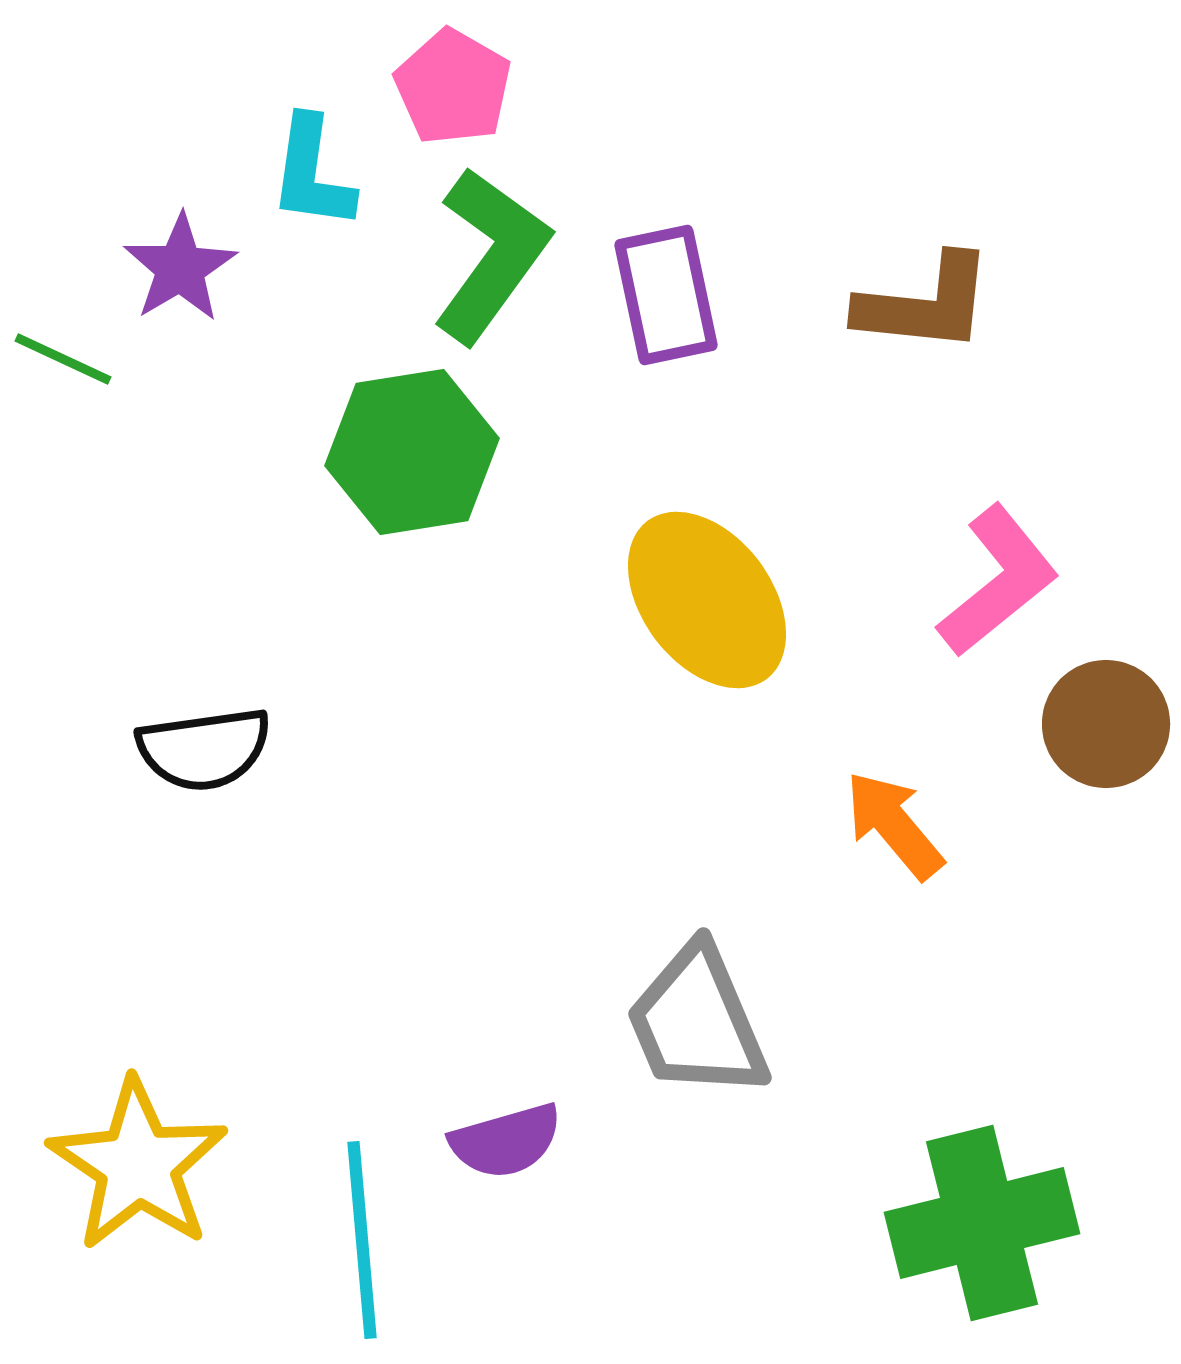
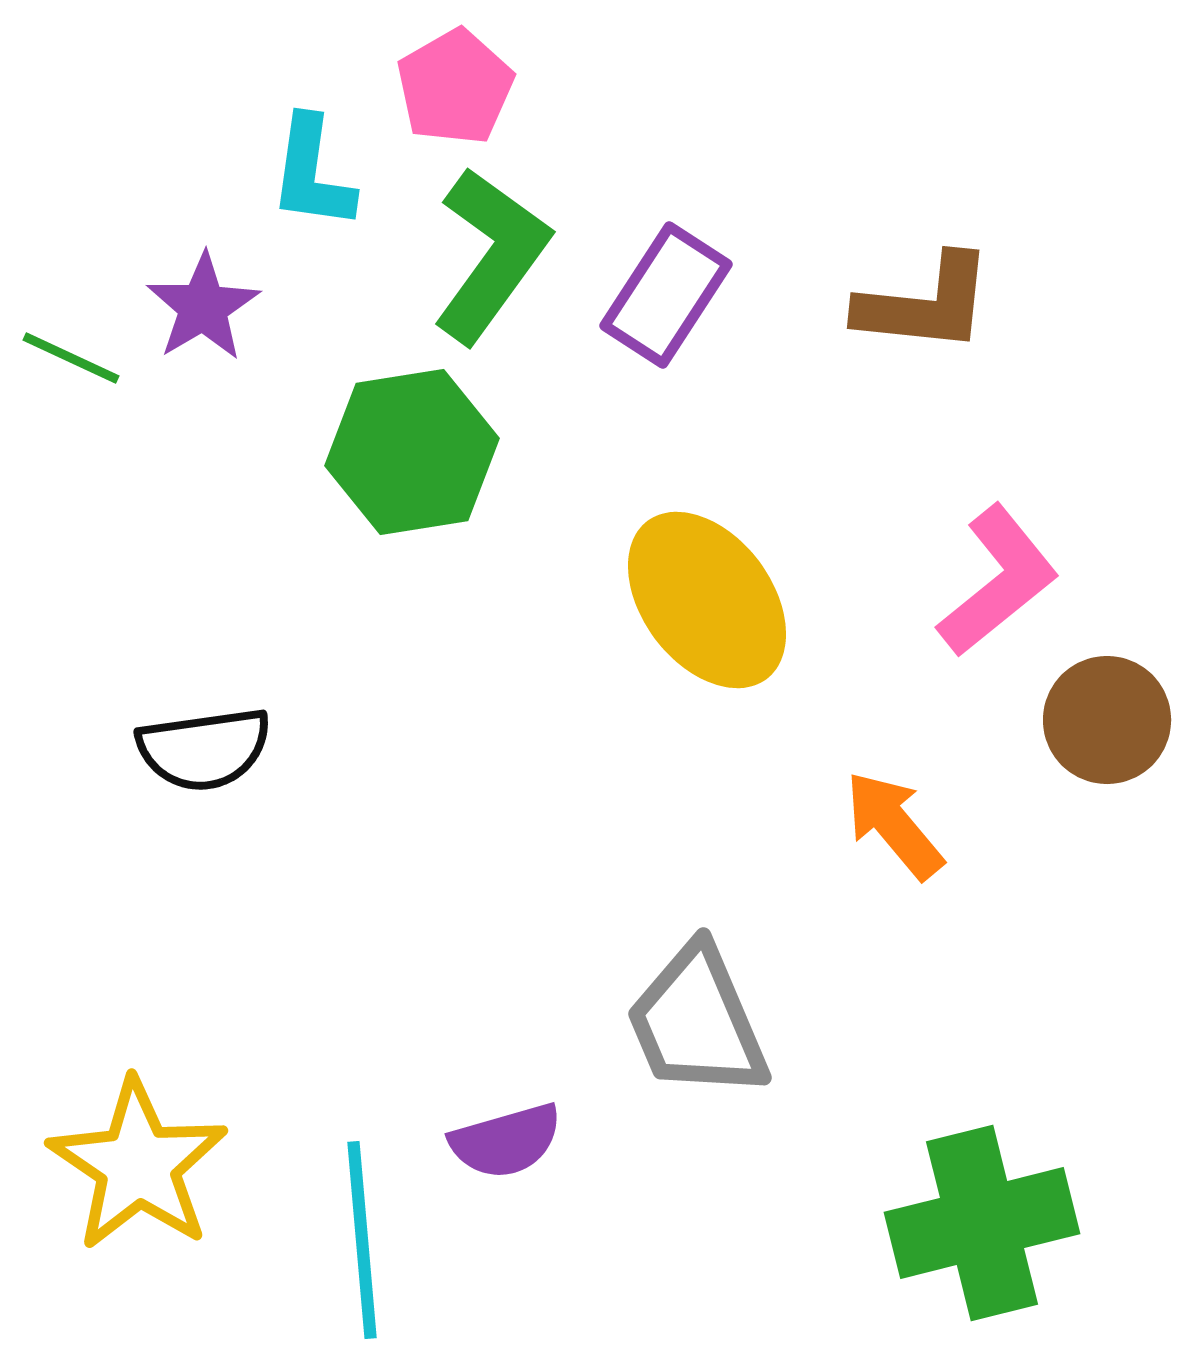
pink pentagon: moved 2 px right; rotated 12 degrees clockwise
purple star: moved 23 px right, 39 px down
purple rectangle: rotated 45 degrees clockwise
green line: moved 8 px right, 1 px up
brown circle: moved 1 px right, 4 px up
